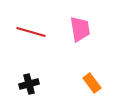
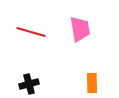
orange rectangle: rotated 36 degrees clockwise
